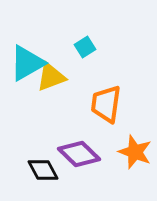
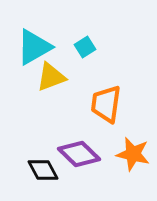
cyan triangle: moved 7 px right, 16 px up
orange star: moved 2 px left, 2 px down; rotated 8 degrees counterclockwise
